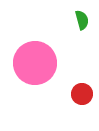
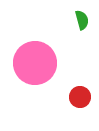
red circle: moved 2 px left, 3 px down
